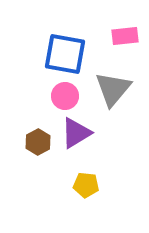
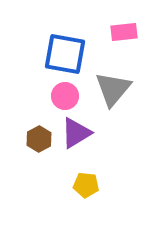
pink rectangle: moved 1 px left, 4 px up
brown hexagon: moved 1 px right, 3 px up
